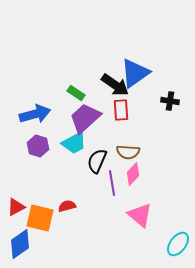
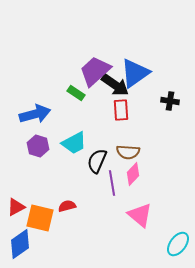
purple trapezoid: moved 10 px right, 47 px up
